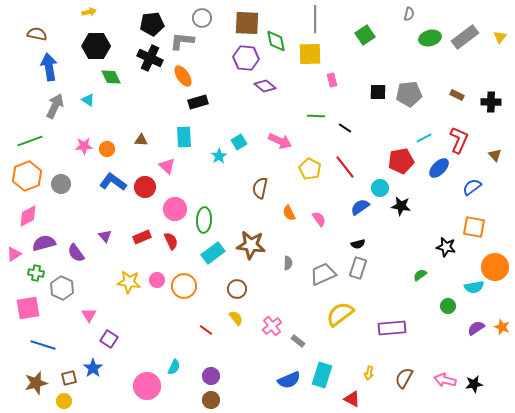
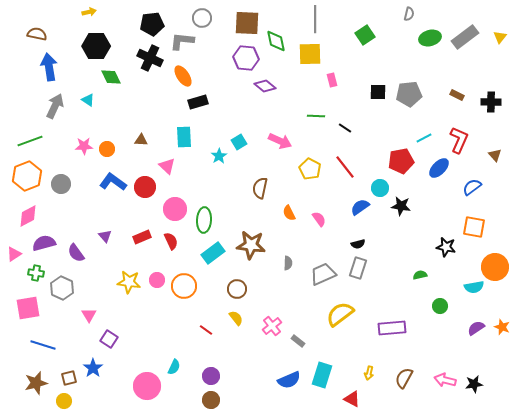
green semicircle at (420, 275): rotated 24 degrees clockwise
green circle at (448, 306): moved 8 px left
